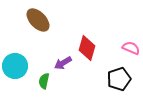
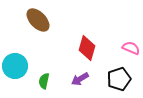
purple arrow: moved 17 px right, 16 px down
